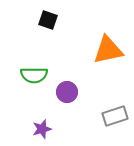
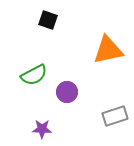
green semicircle: rotated 28 degrees counterclockwise
purple star: rotated 18 degrees clockwise
